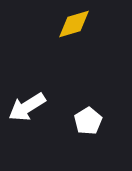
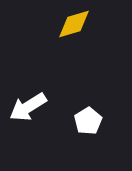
white arrow: moved 1 px right
